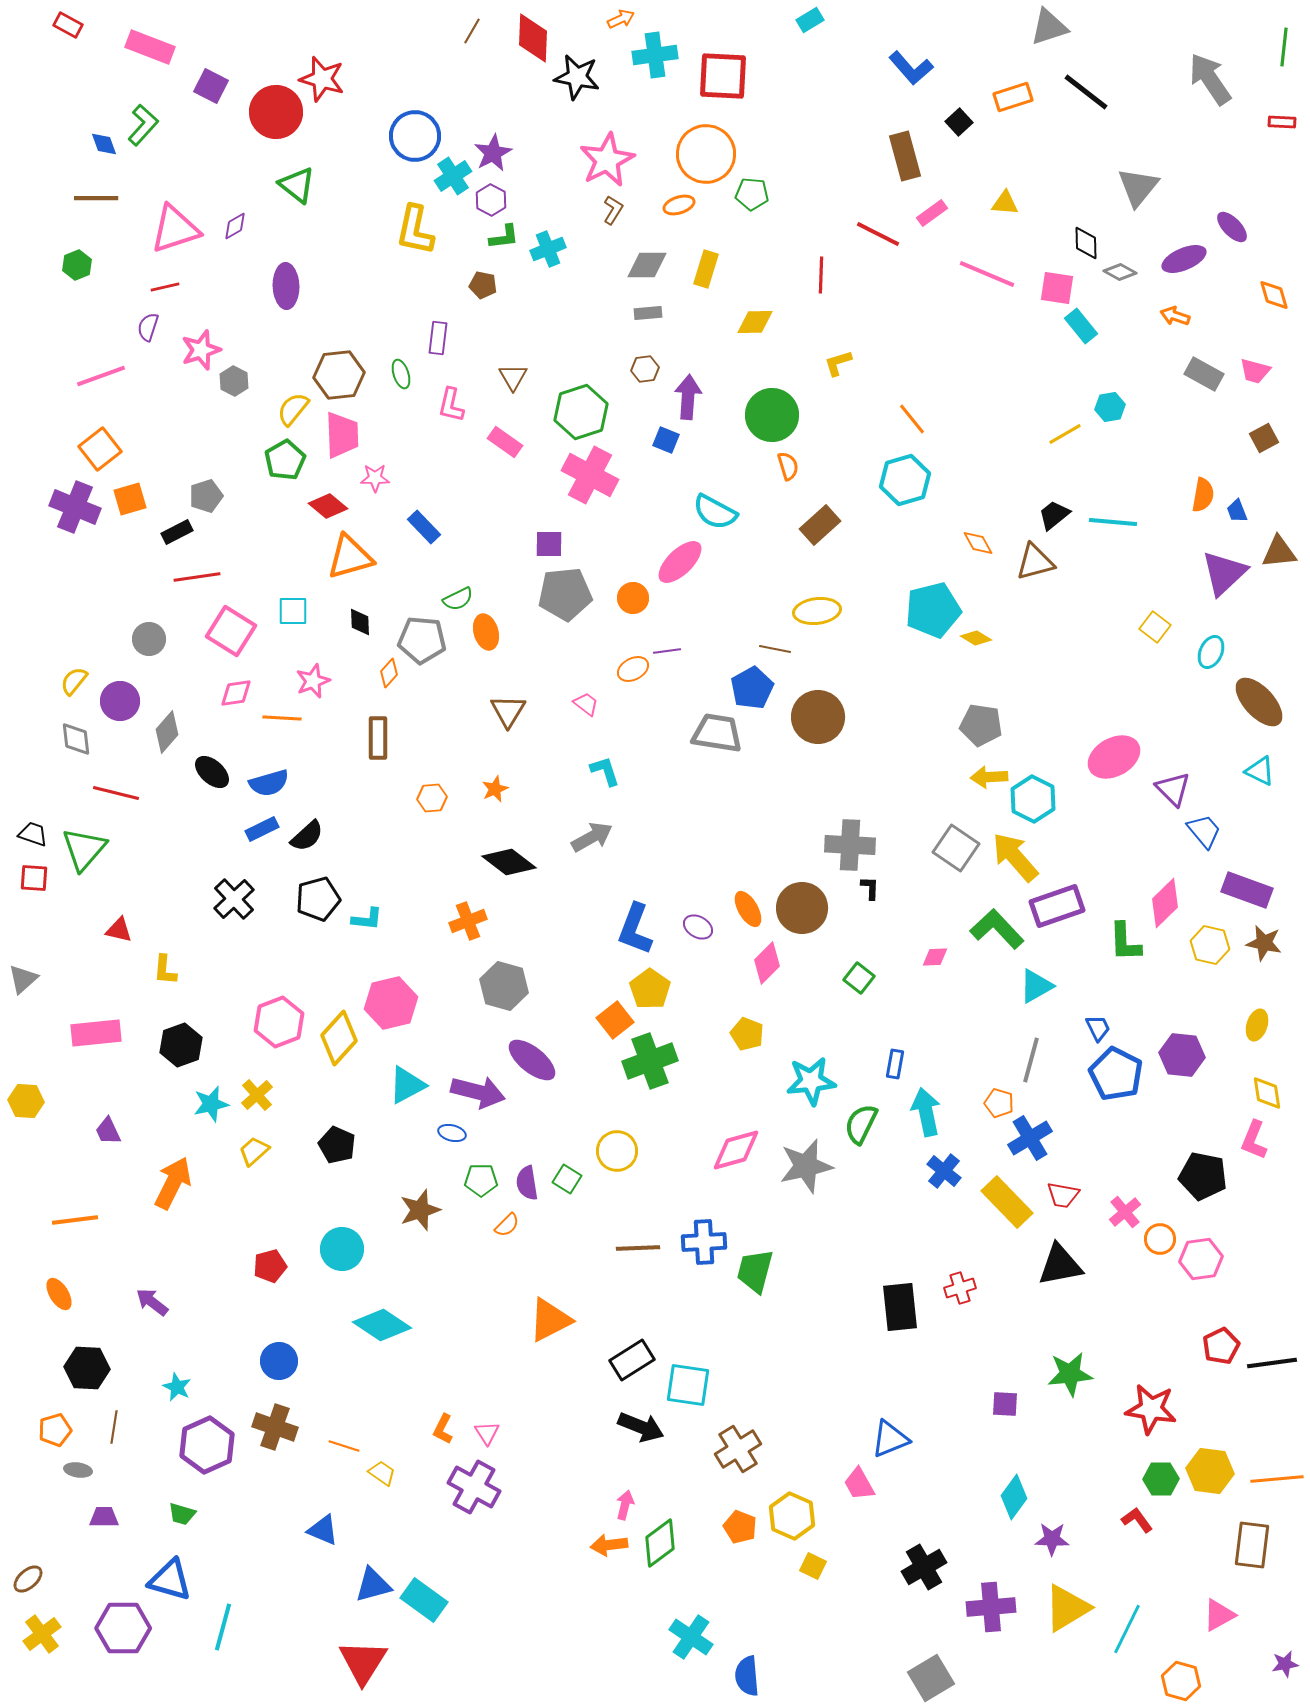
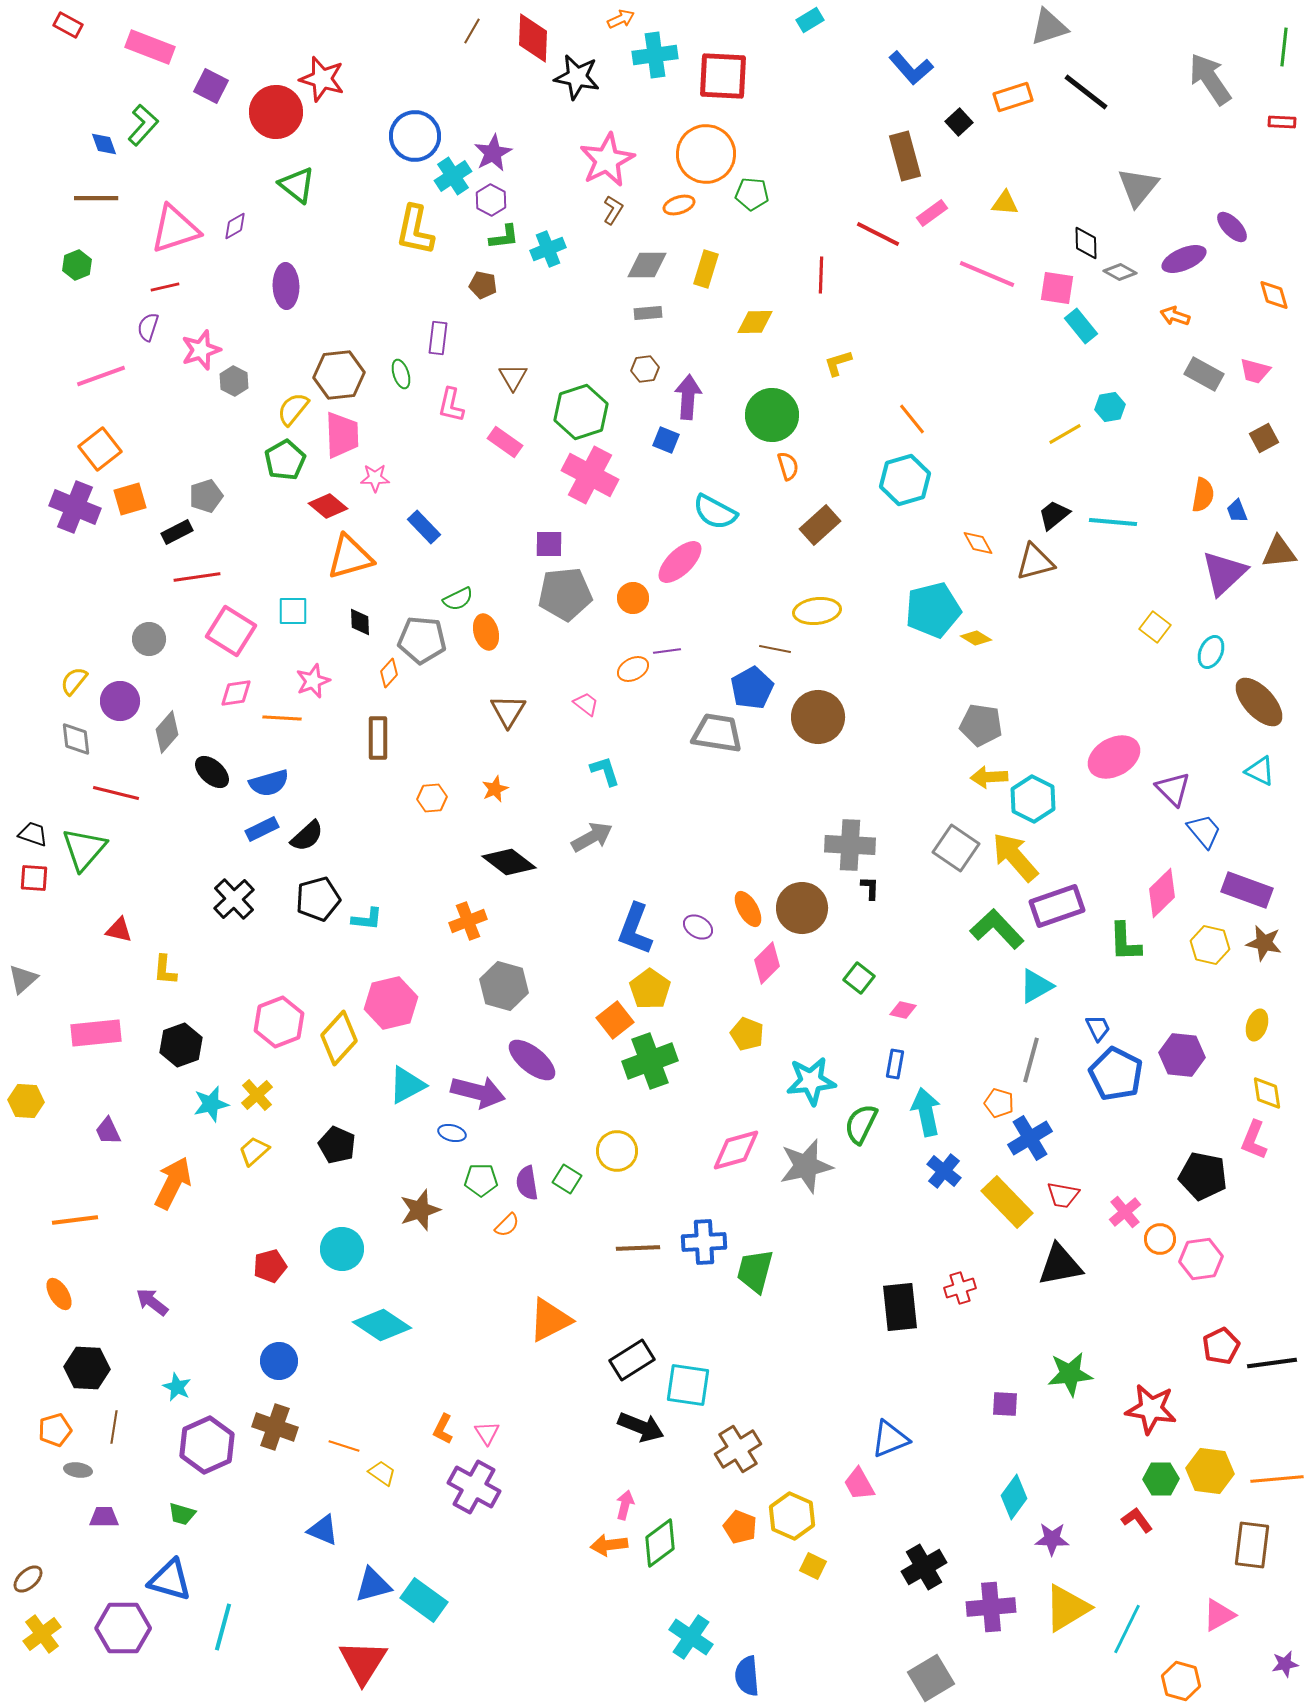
pink diamond at (1165, 903): moved 3 px left, 10 px up
pink diamond at (935, 957): moved 32 px left, 53 px down; rotated 16 degrees clockwise
